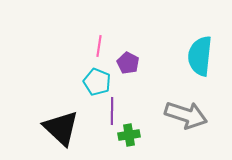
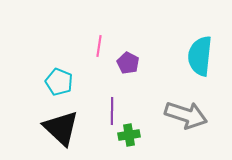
cyan pentagon: moved 38 px left
